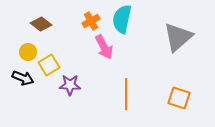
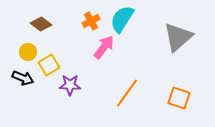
cyan semicircle: rotated 20 degrees clockwise
pink arrow: rotated 115 degrees counterclockwise
orange line: moved 1 px right, 1 px up; rotated 36 degrees clockwise
